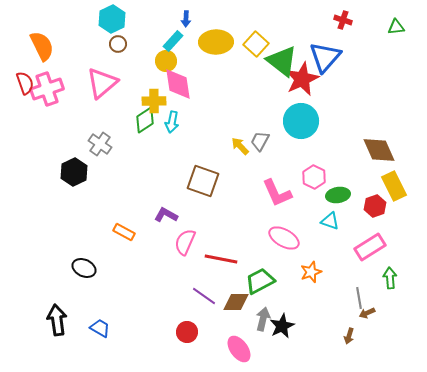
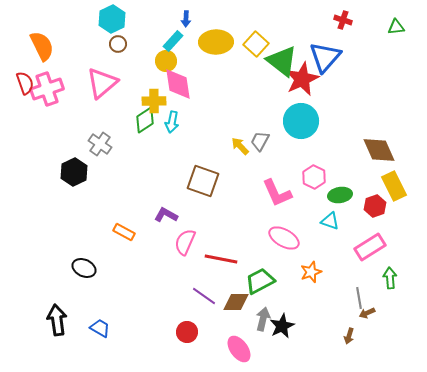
green ellipse at (338, 195): moved 2 px right
